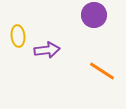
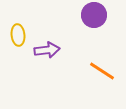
yellow ellipse: moved 1 px up
